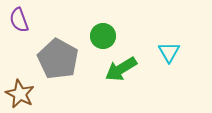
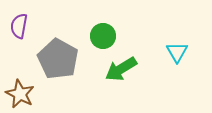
purple semicircle: moved 6 px down; rotated 30 degrees clockwise
cyan triangle: moved 8 px right
